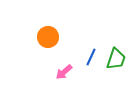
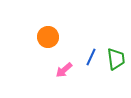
green trapezoid: rotated 25 degrees counterclockwise
pink arrow: moved 2 px up
